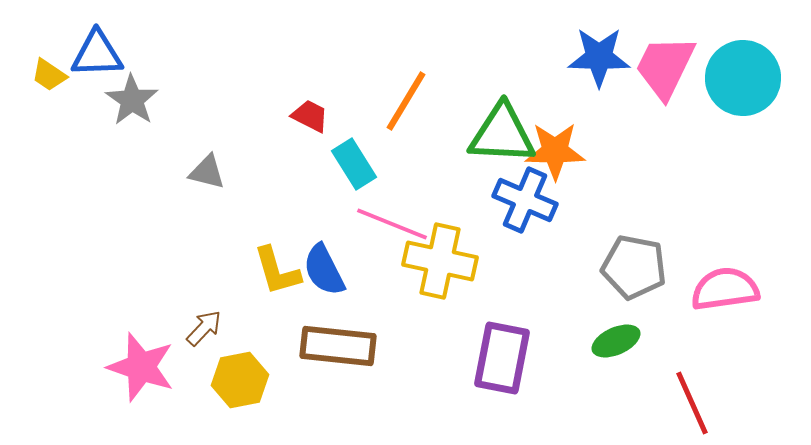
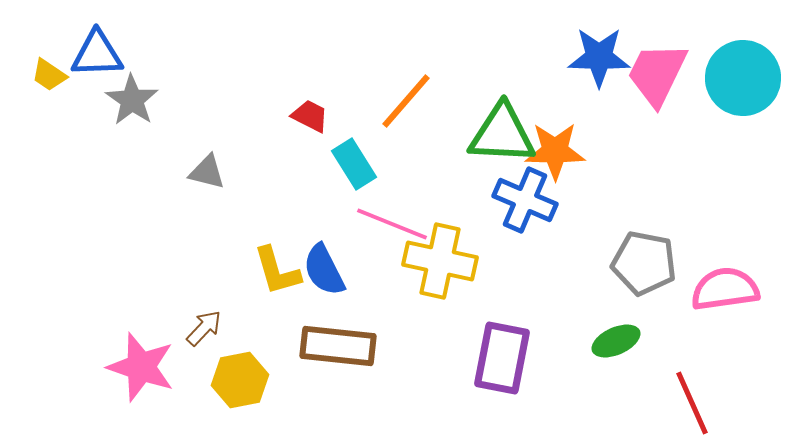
pink trapezoid: moved 8 px left, 7 px down
orange line: rotated 10 degrees clockwise
gray pentagon: moved 10 px right, 4 px up
